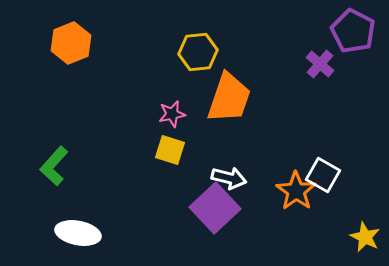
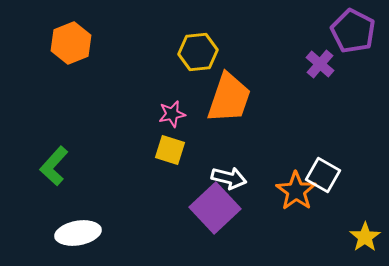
white ellipse: rotated 21 degrees counterclockwise
yellow star: rotated 12 degrees clockwise
